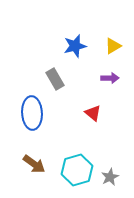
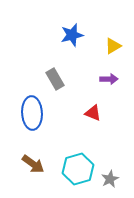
blue star: moved 3 px left, 11 px up
purple arrow: moved 1 px left, 1 px down
red triangle: rotated 18 degrees counterclockwise
brown arrow: moved 1 px left
cyan hexagon: moved 1 px right, 1 px up
gray star: moved 2 px down
